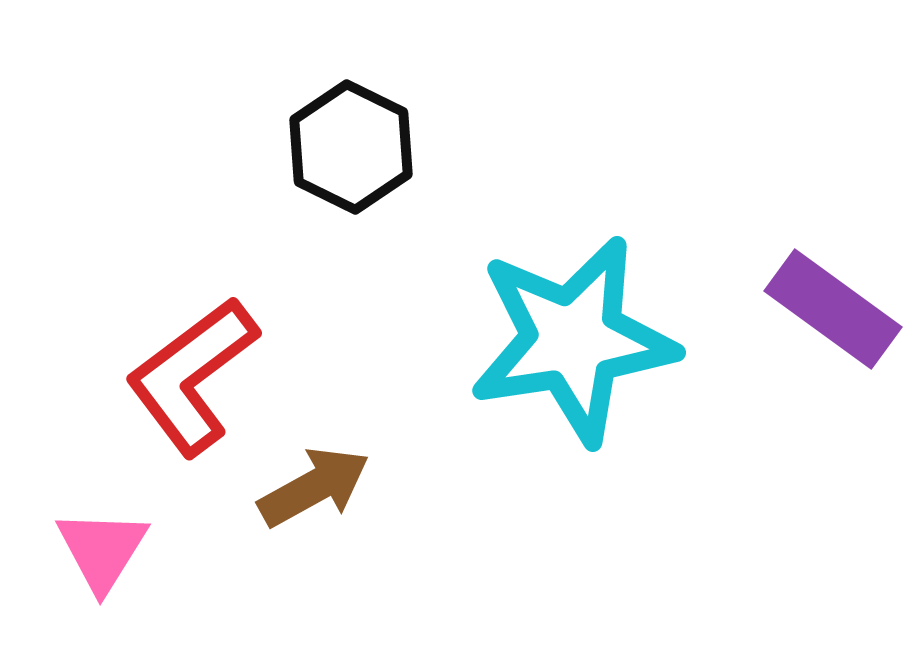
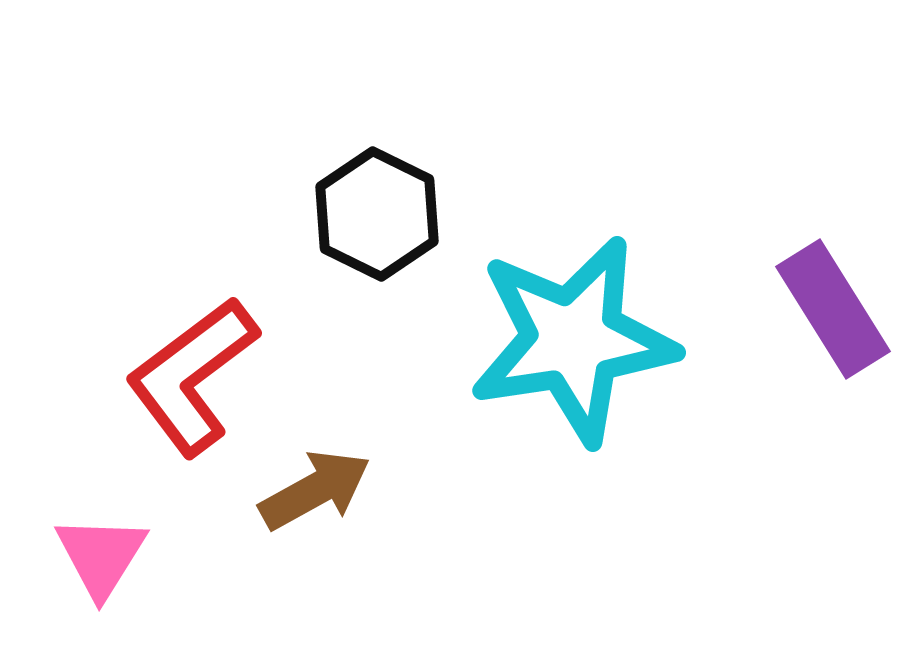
black hexagon: moved 26 px right, 67 px down
purple rectangle: rotated 22 degrees clockwise
brown arrow: moved 1 px right, 3 px down
pink triangle: moved 1 px left, 6 px down
